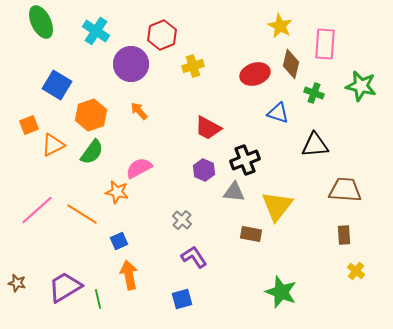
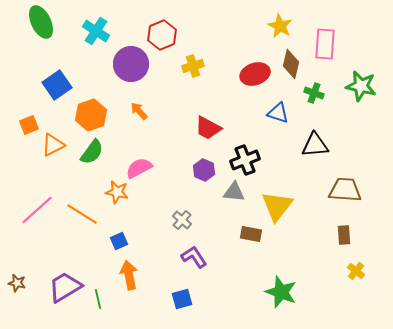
blue square at (57, 85): rotated 24 degrees clockwise
